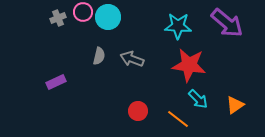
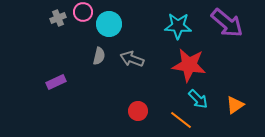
cyan circle: moved 1 px right, 7 px down
orange line: moved 3 px right, 1 px down
